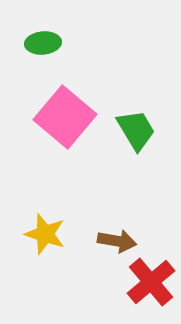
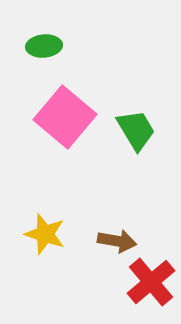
green ellipse: moved 1 px right, 3 px down
